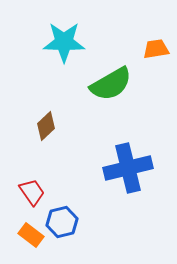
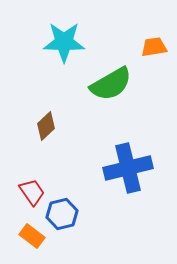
orange trapezoid: moved 2 px left, 2 px up
blue hexagon: moved 8 px up
orange rectangle: moved 1 px right, 1 px down
